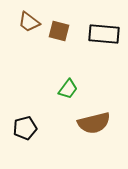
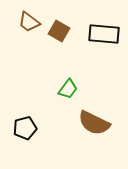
brown square: rotated 15 degrees clockwise
brown semicircle: rotated 40 degrees clockwise
